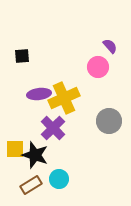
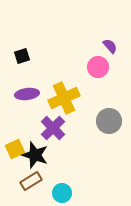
black square: rotated 14 degrees counterclockwise
purple ellipse: moved 12 px left
yellow square: rotated 24 degrees counterclockwise
cyan circle: moved 3 px right, 14 px down
brown rectangle: moved 4 px up
